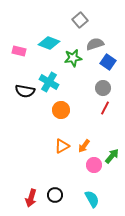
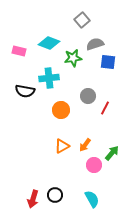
gray square: moved 2 px right
blue square: rotated 28 degrees counterclockwise
cyan cross: moved 4 px up; rotated 36 degrees counterclockwise
gray circle: moved 15 px left, 8 px down
orange arrow: moved 1 px right, 1 px up
green arrow: moved 3 px up
red arrow: moved 2 px right, 1 px down
